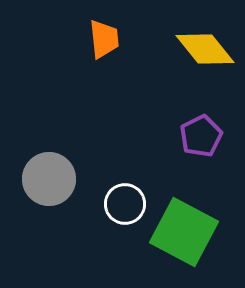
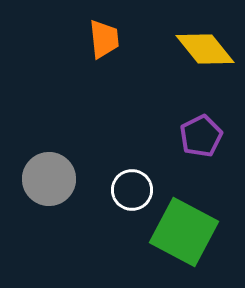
white circle: moved 7 px right, 14 px up
